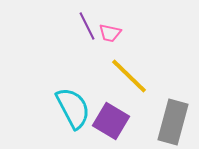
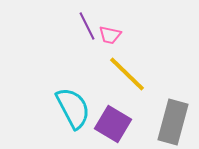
pink trapezoid: moved 2 px down
yellow line: moved 2 px left, 2 px up
purple square: moved 2 px right, 3 px down
